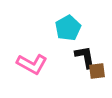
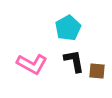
black L-shape: moved 11 px left, 4 px down
brown square: rotated 12 degrees clockwise
